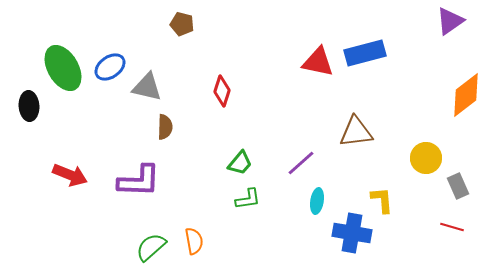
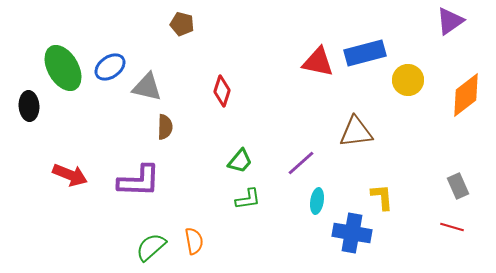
yellow circle: moved 18 px left, 78 px up
green trapezoid: moved 2 px up
yellow L-shape: moved 3 px up
